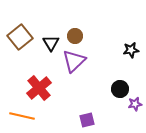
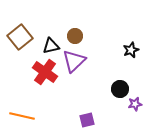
black triangle: moved 3 px down; rotated 48 degrees clockwise
black star: rotated 14 degrees counterclockwise
red cross: moved 6 px right, 16 px up; rotated 15 degrees counterclockwise
